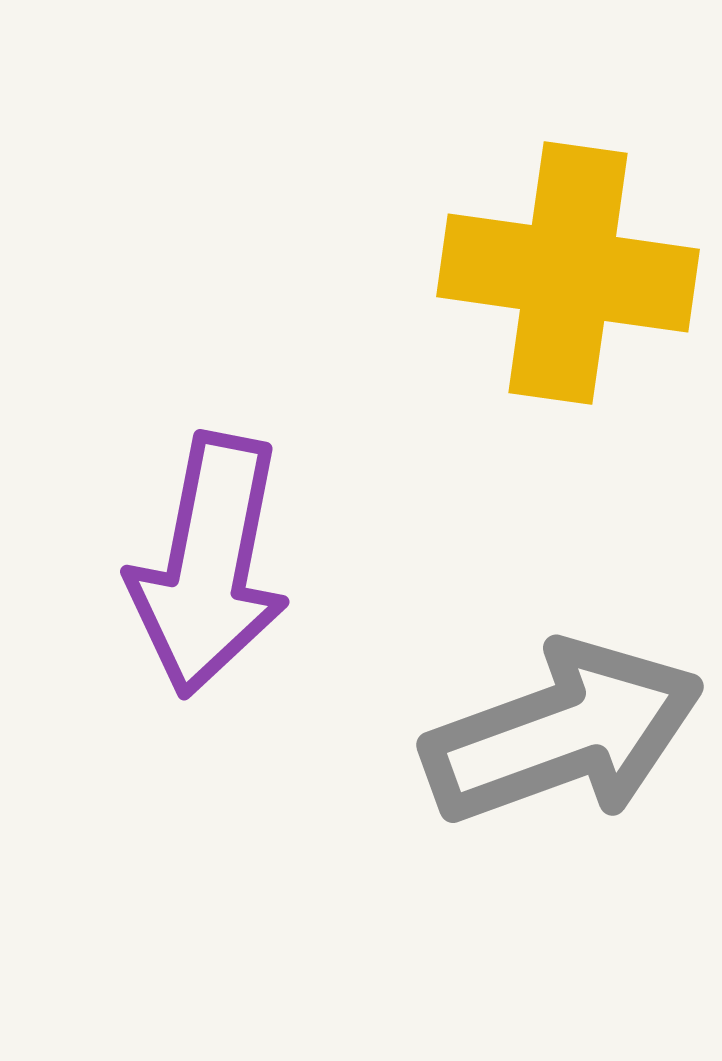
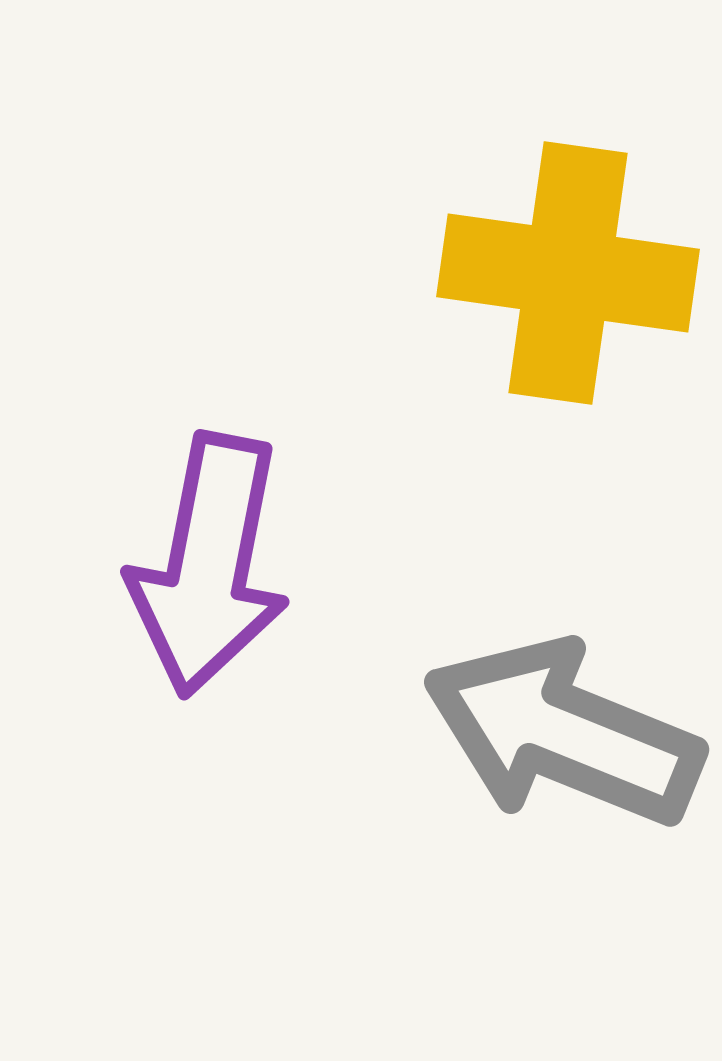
gray arrow: rotated 138 degrees counterclockwise
